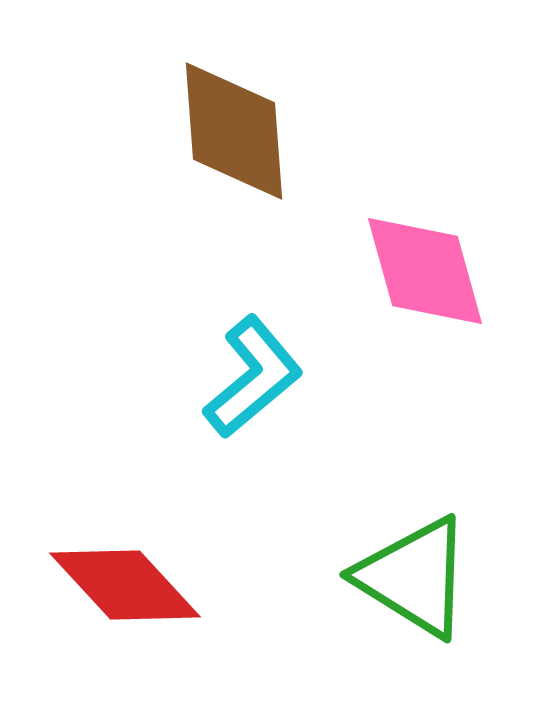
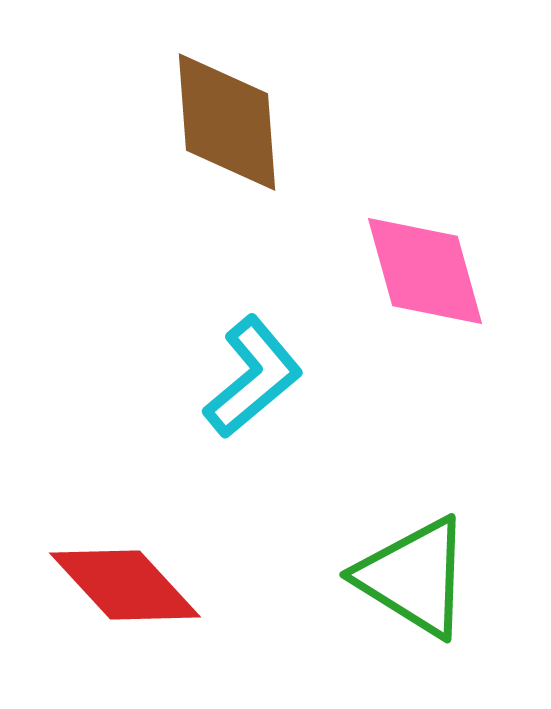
brown diamond: moved 7 px left, 9 px up
